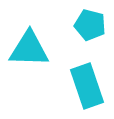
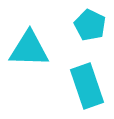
cyan pentagon: rotated 12 degrees clockwise
